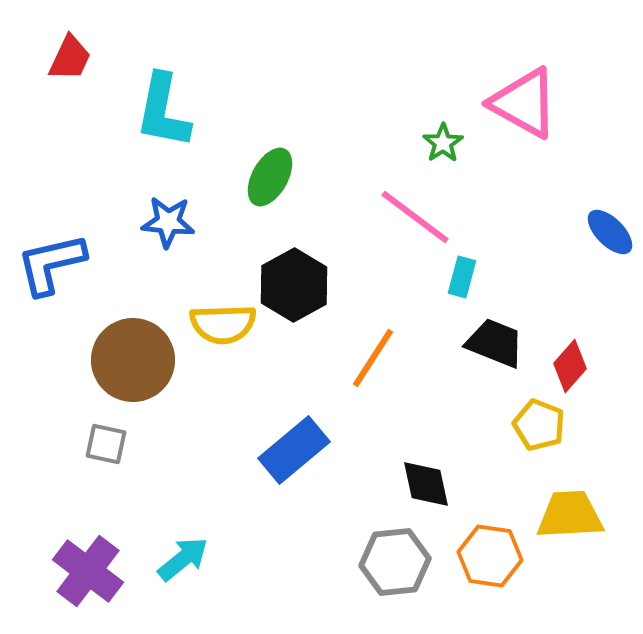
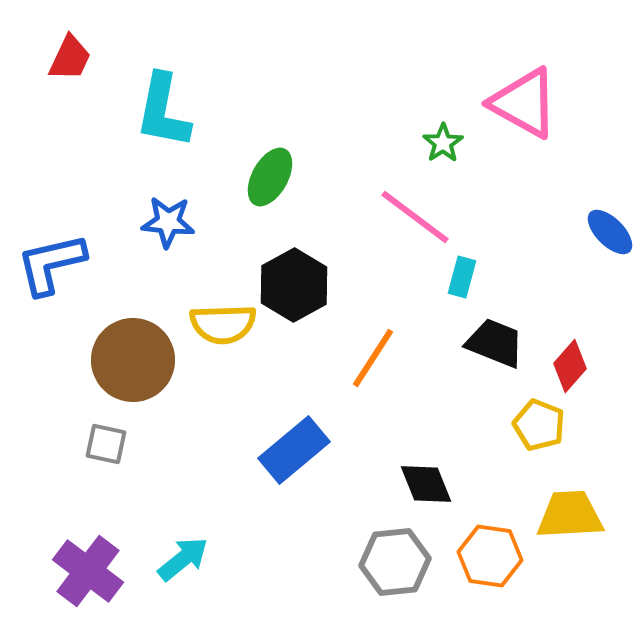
black diamond: rotated 10 degrees counterclockwise
